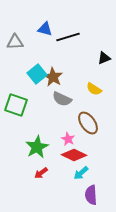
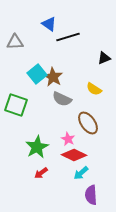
blue triangle: moved 4 px right, 5 px up; rotated 21 degrees clockwise
